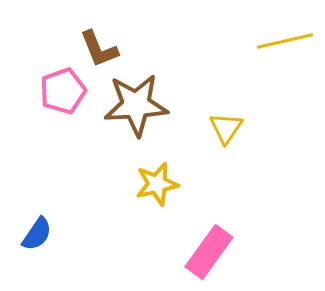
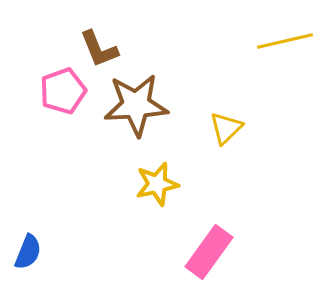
yellow triangle: rotated 12 degrees clockwise
blue semicircle: moved 9 px left, 18 px down; rotated 12 degrees counterclockwise
